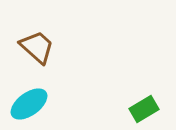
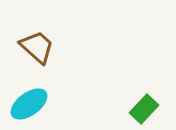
green rectangle: rotated 16 degrees counterclockwise
